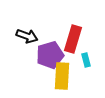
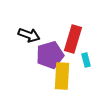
black arrow: moved 2 px right, 1 px up
